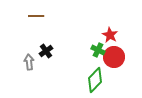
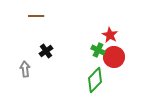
gray arrow: moved 4 px left, 7 px down
